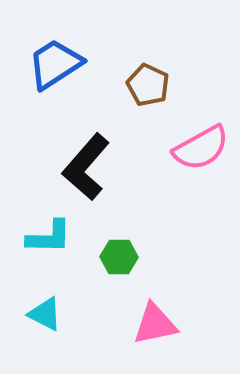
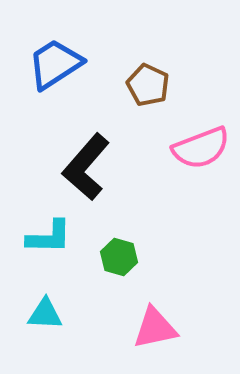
pink semicircle: rotated 8 degrees clockwise
green hexagon: rotated 15 degrees clockwise
cyan triangle: rotated 24 degrees counterclockwise
pink triangle: moved 4 px down
